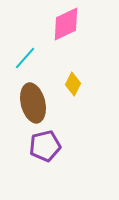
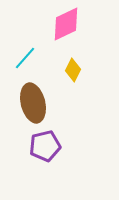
yellow diamond: moved 14 px up
